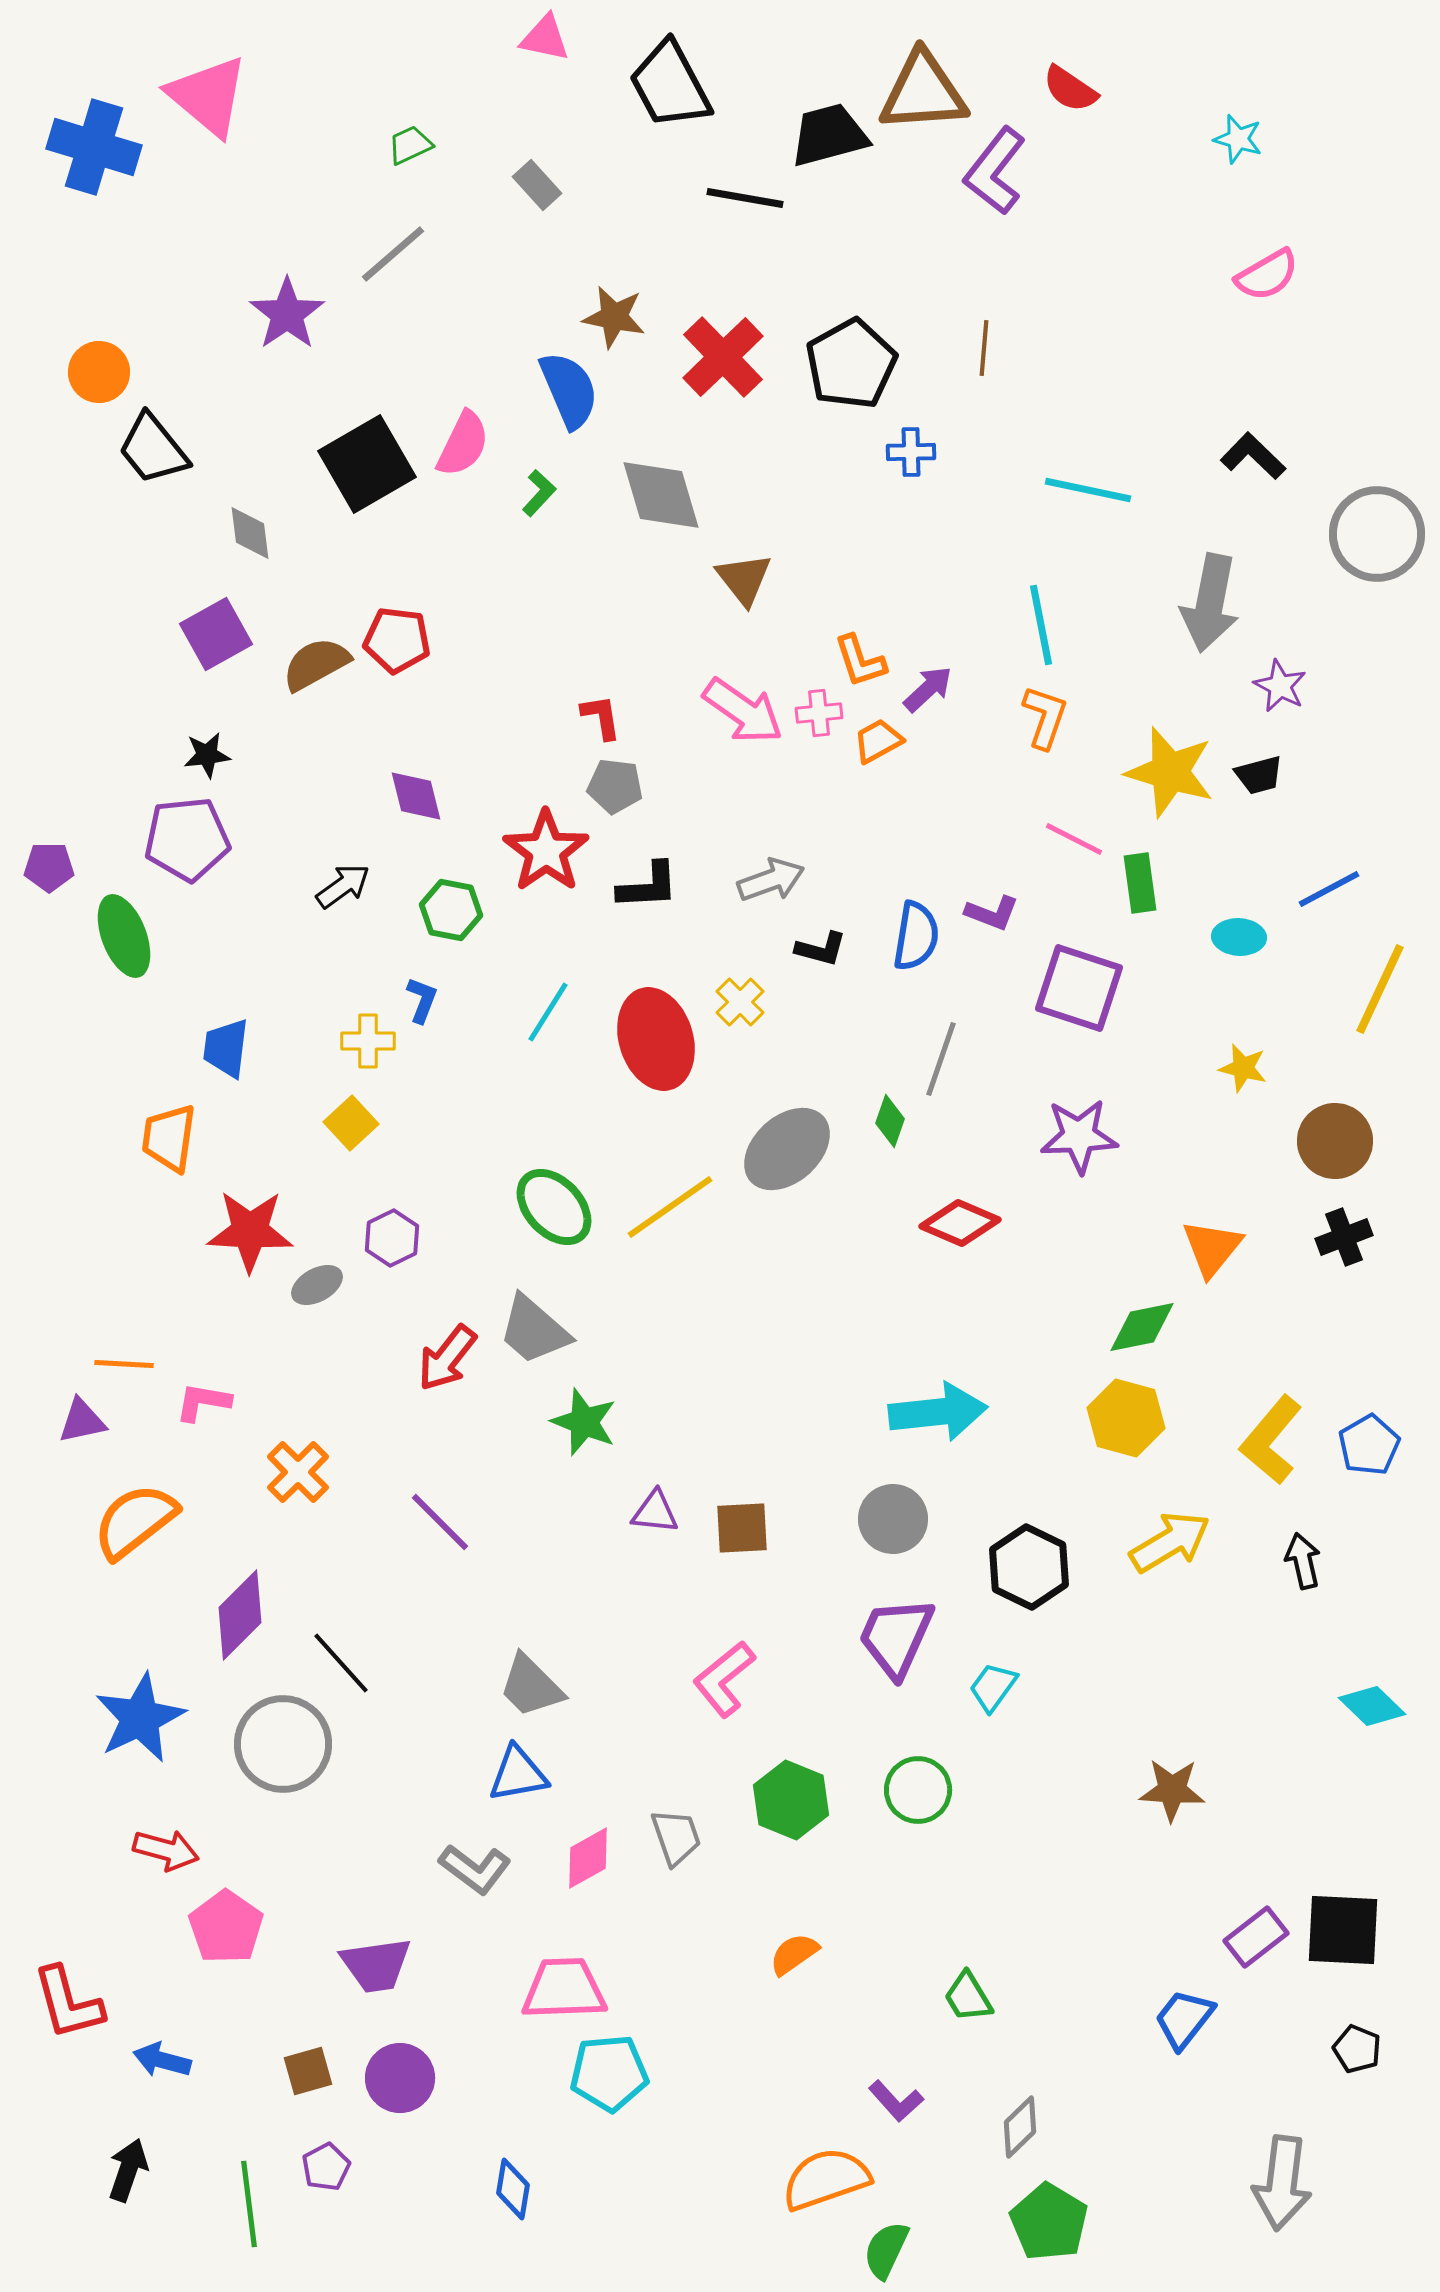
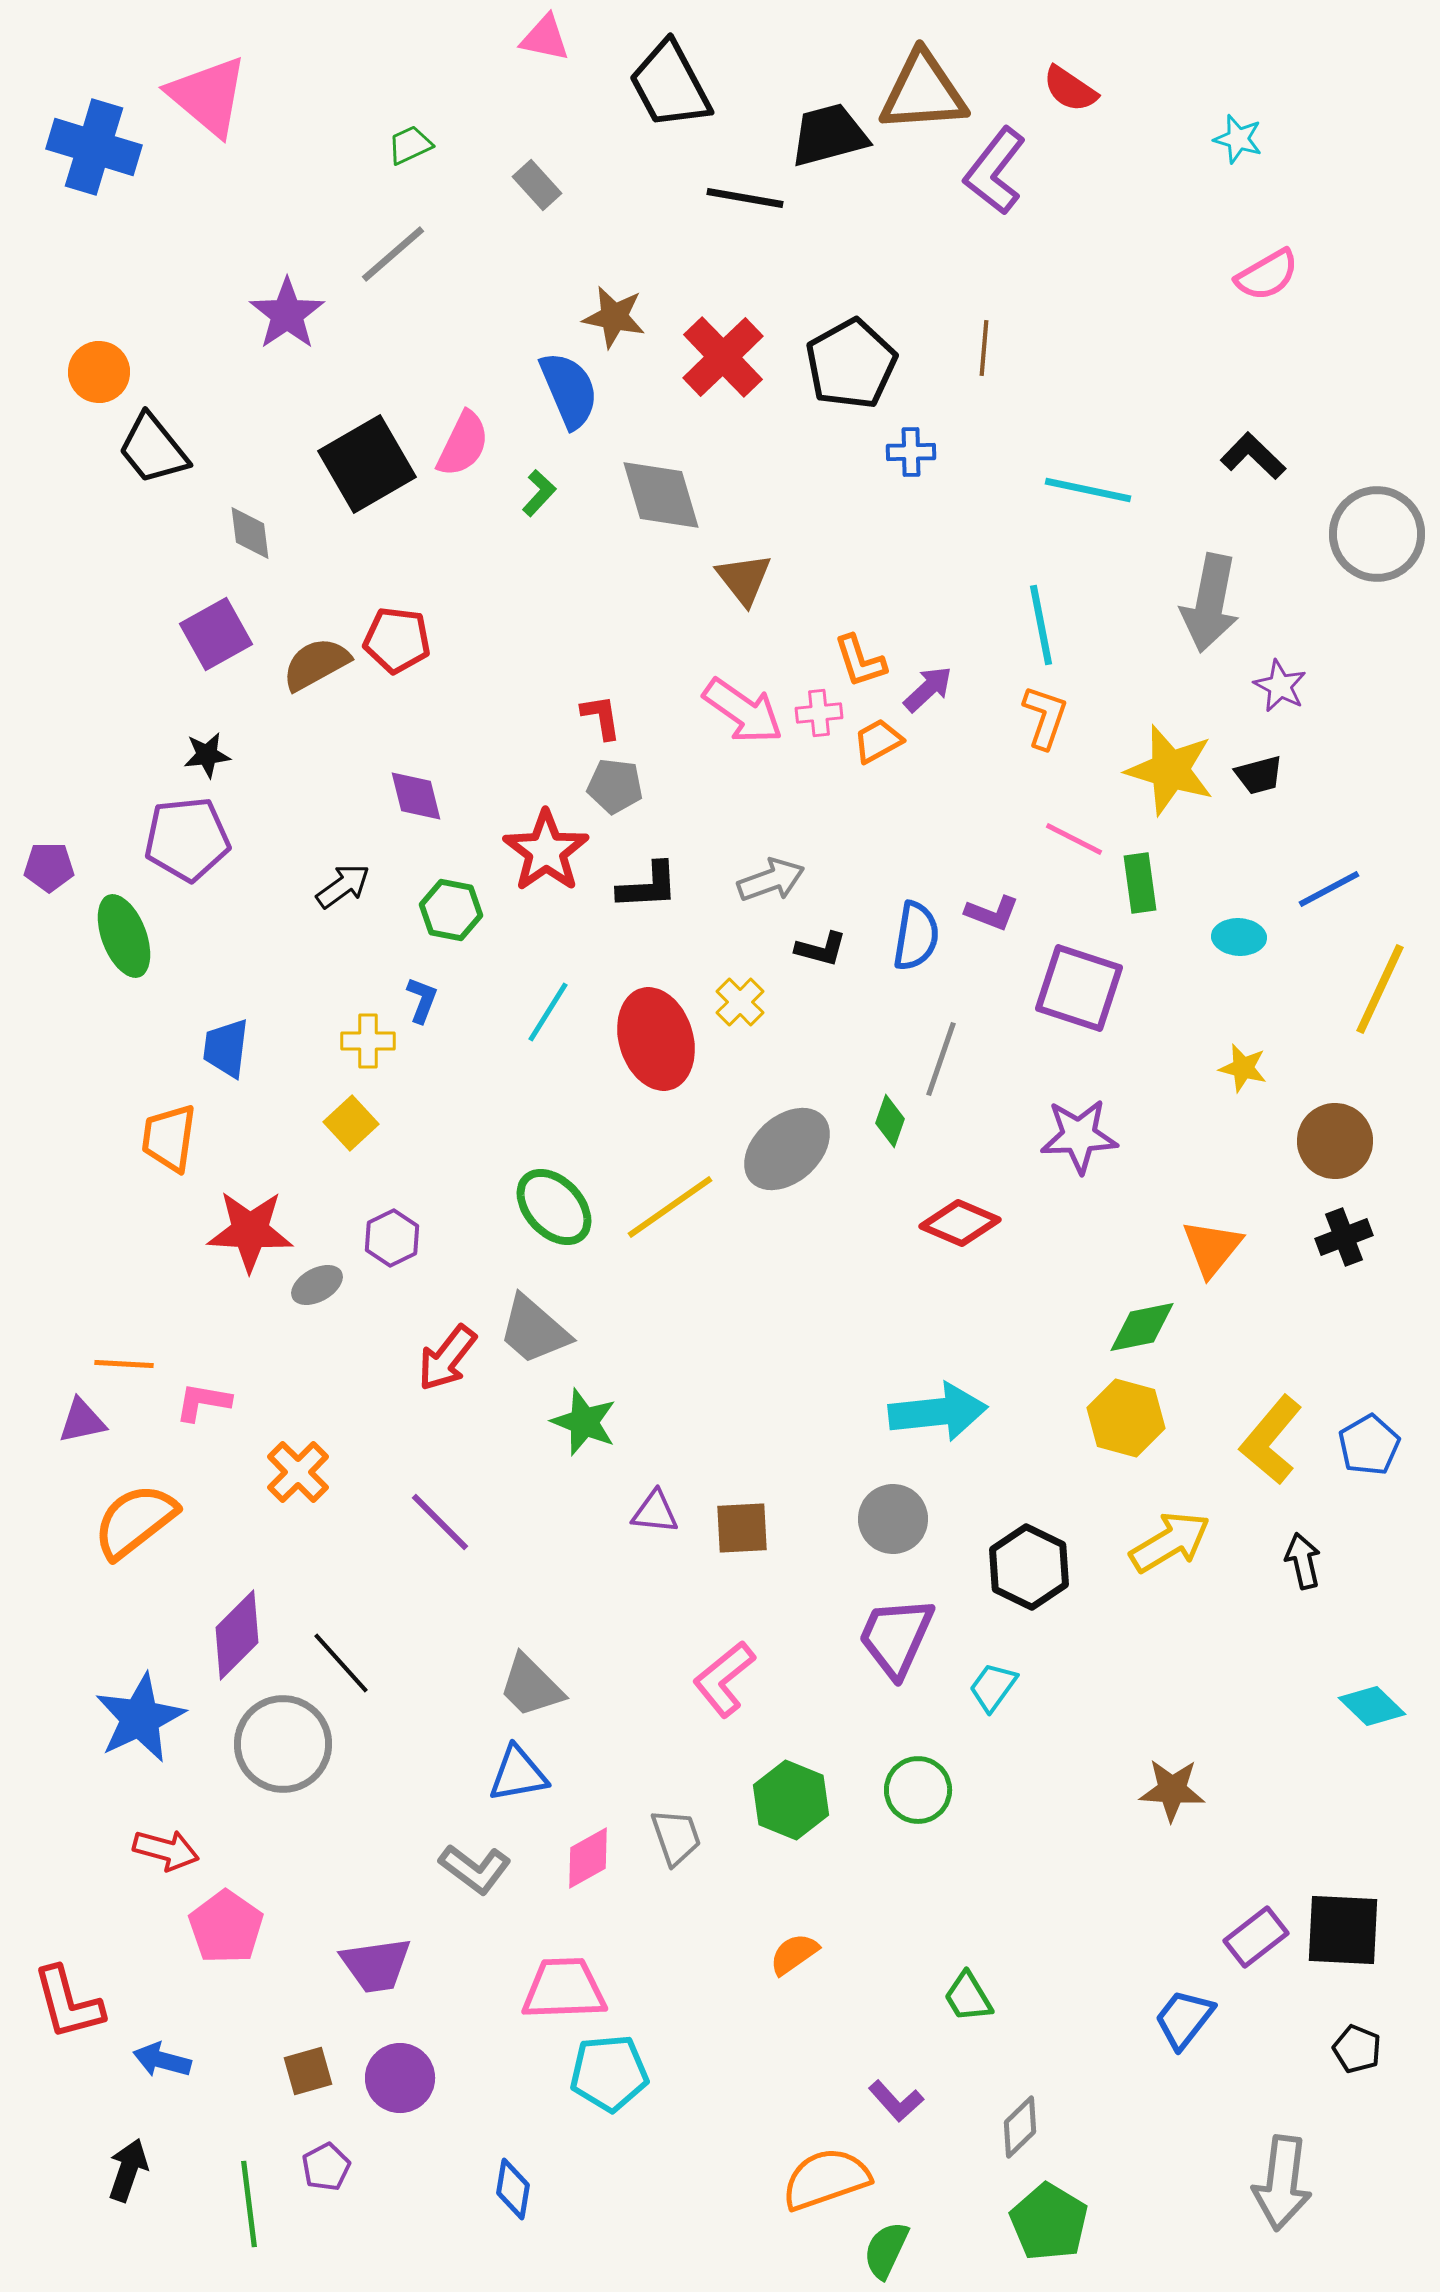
yellow star at (1170, 772): moved 2 px up
purple diamond at (240, 1615): moved 3 px left, 20 px down
